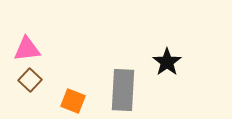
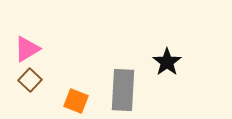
pink triangle: rotated 24 degrees counterclockwise
orange square: moved 3 px right
